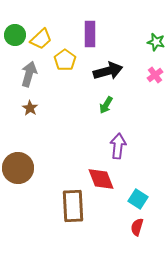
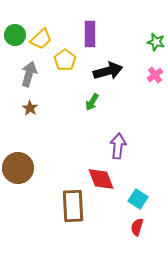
green arrow: moved 14 px left, 3 px up
